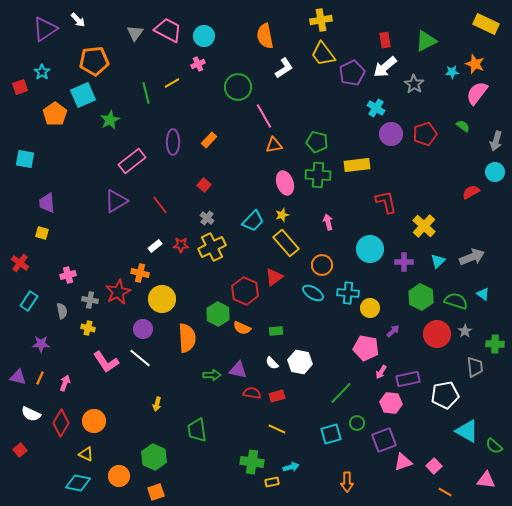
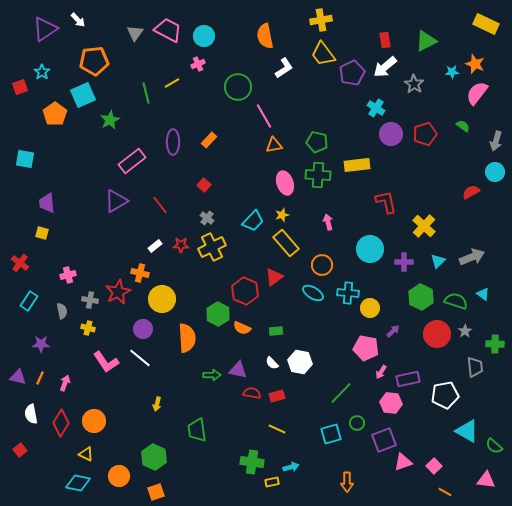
white semicircle at (31, 414): rotated 54 degrees clockwise
